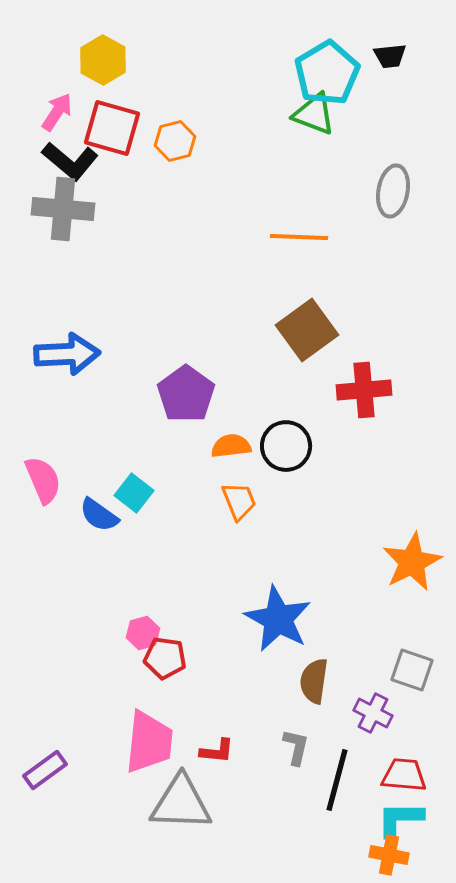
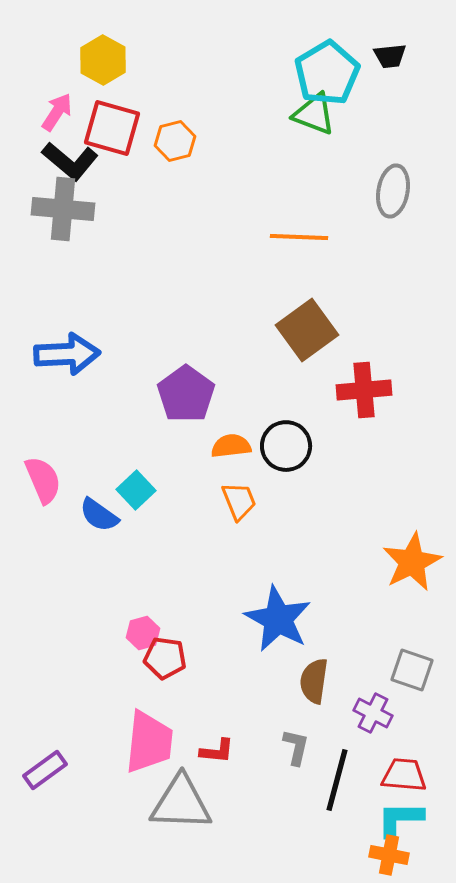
cyan square: moved 2 px right, 3 px up; rotated 9 degrees clockwise
